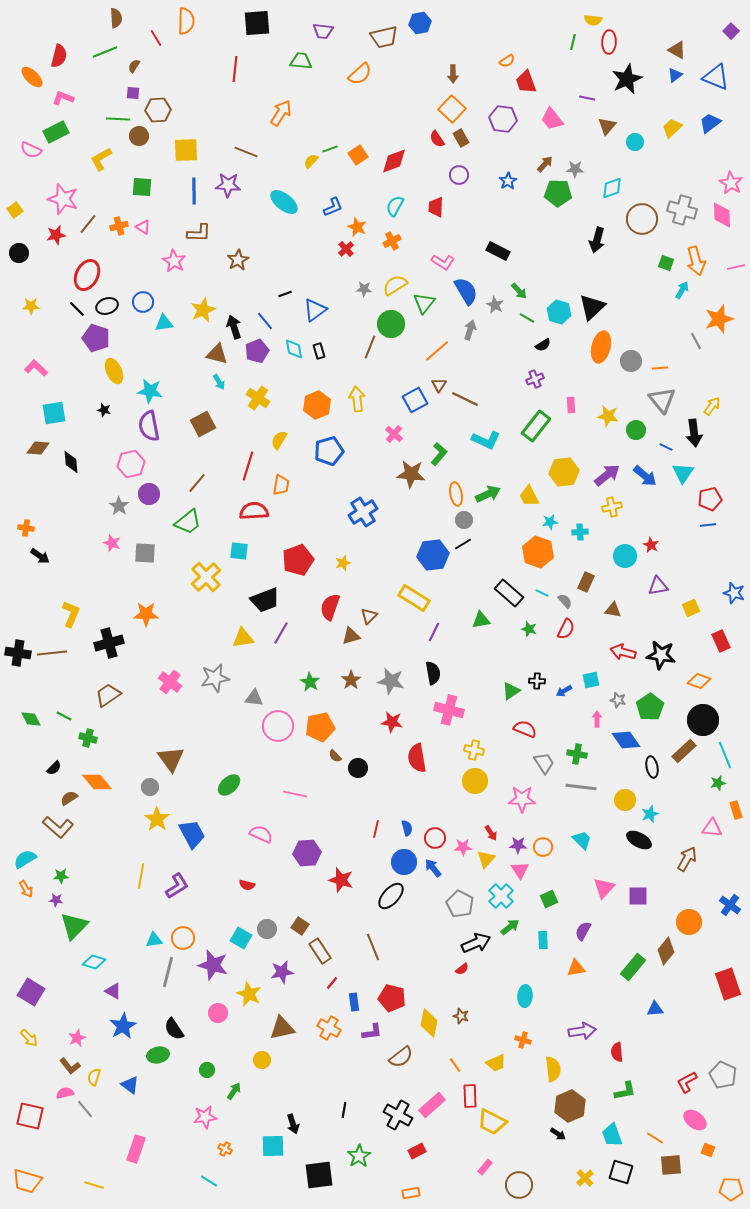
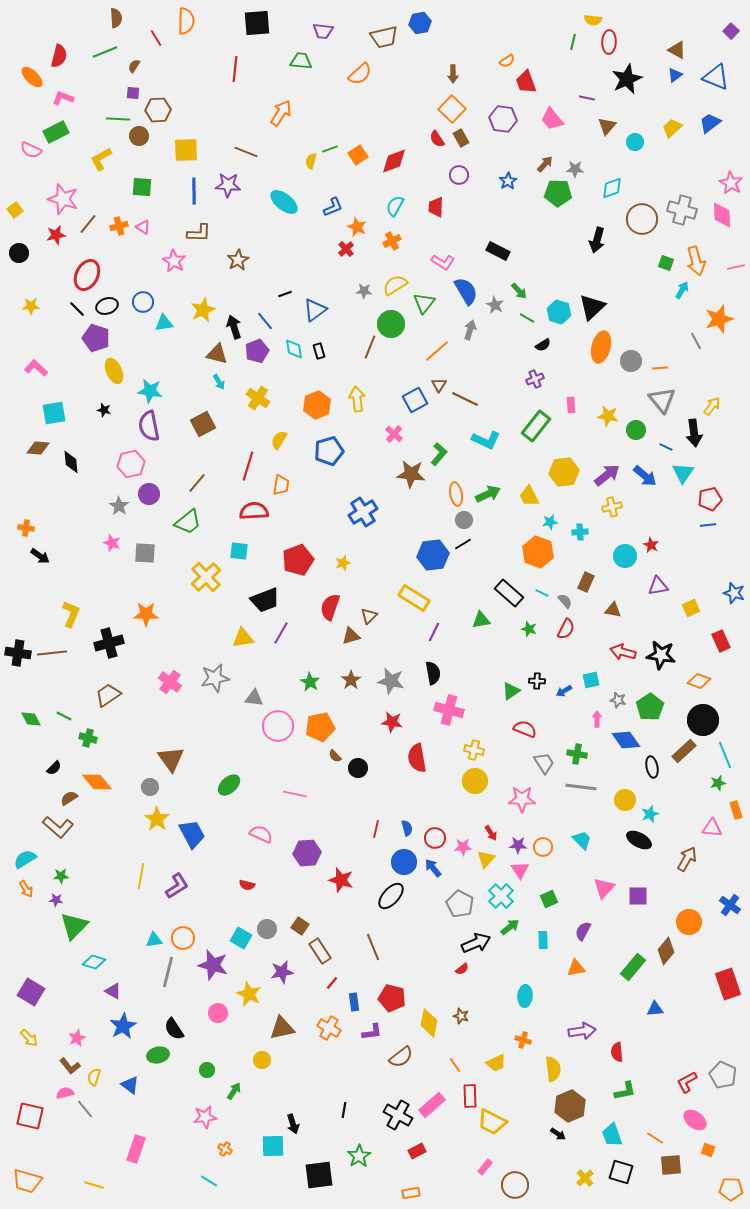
yellow semicircle at (311, 161): rotated 28 degrees counterclockwise
gray star at (364, 289): moved 2 px down
brown circle at (519, 1185): moved 4 px left
